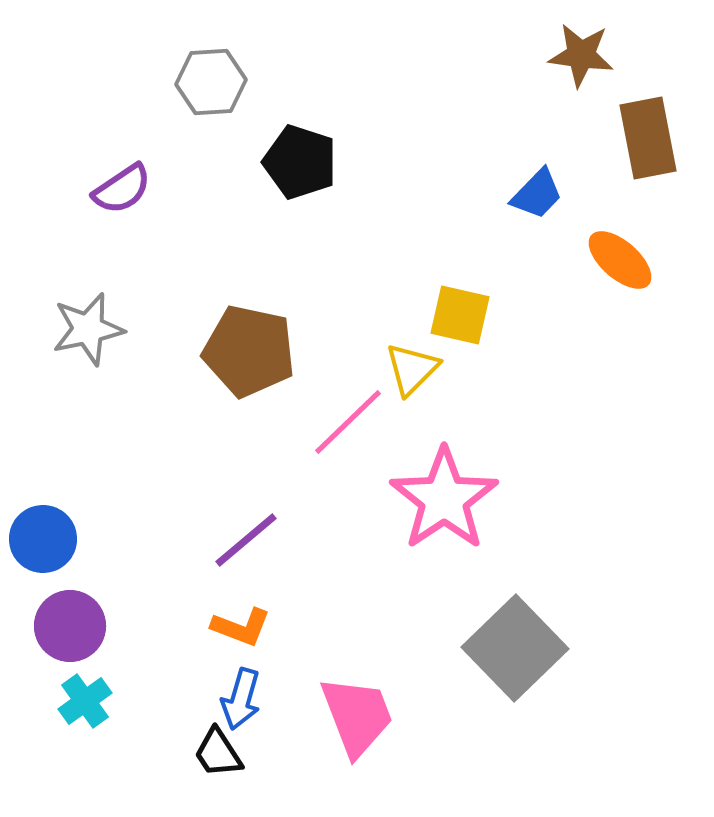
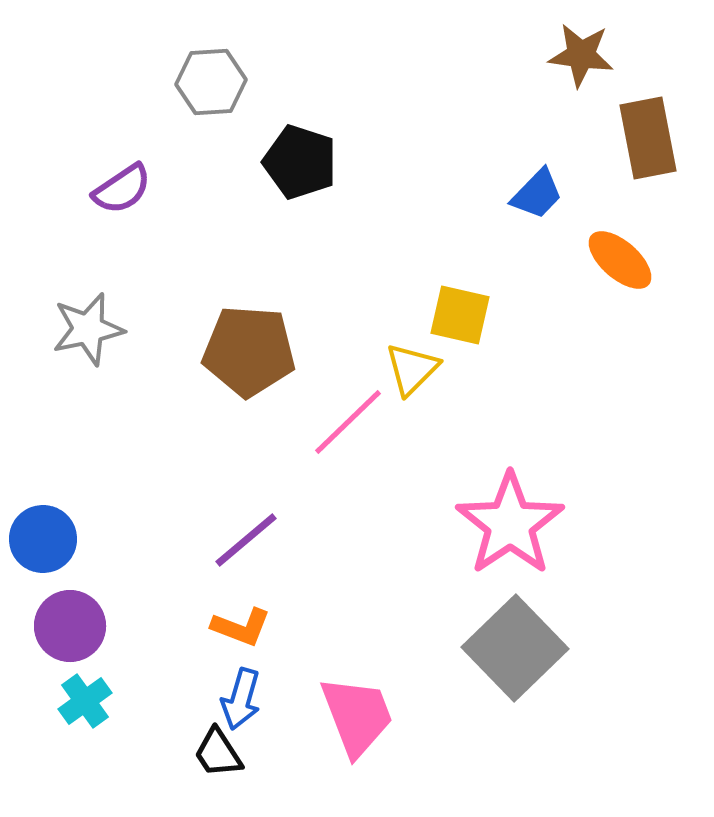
brown pentagon: rotated 8 degrees counterclockwise
pink star: moved 66 px right, 25 px down
